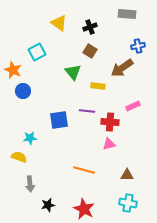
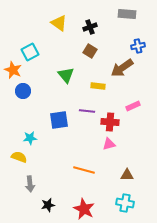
cyan square: moved 7 px left
green triangle: moved 7 px left, 3 px down
cyan cross: moved 3 px left
